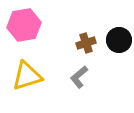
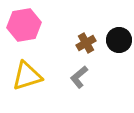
brown cross: rotated 12 degrees counterclockwise
